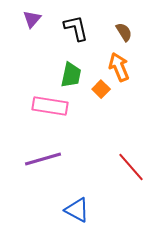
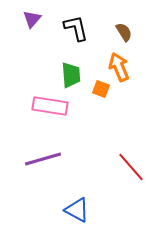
green trapezoid: rotated 16 degrees counterclockwise
orange square: rotated 24 degrees counterclockwise
